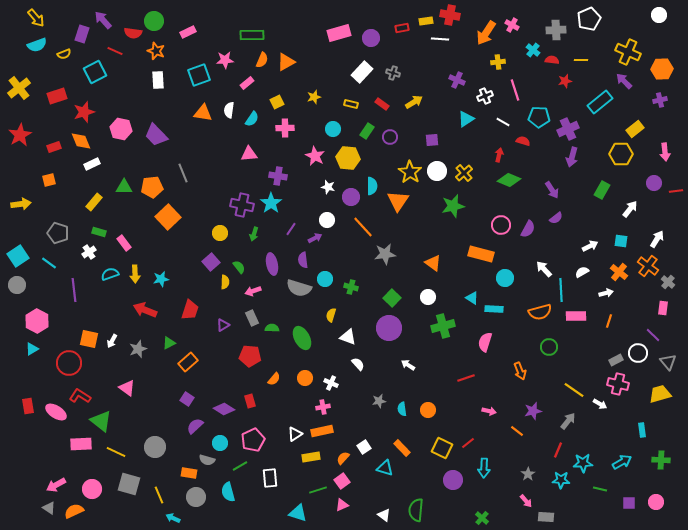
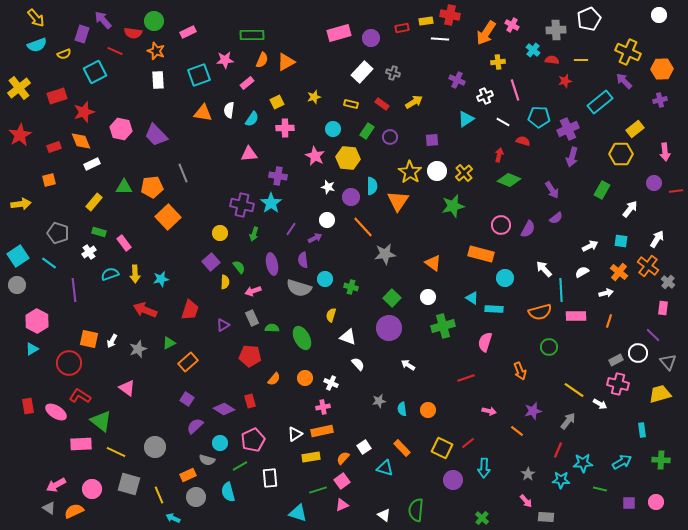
orange rectangle at (189, 473): moved 1 px left, 2 px down; rotated 35 degrees counterclockwise
